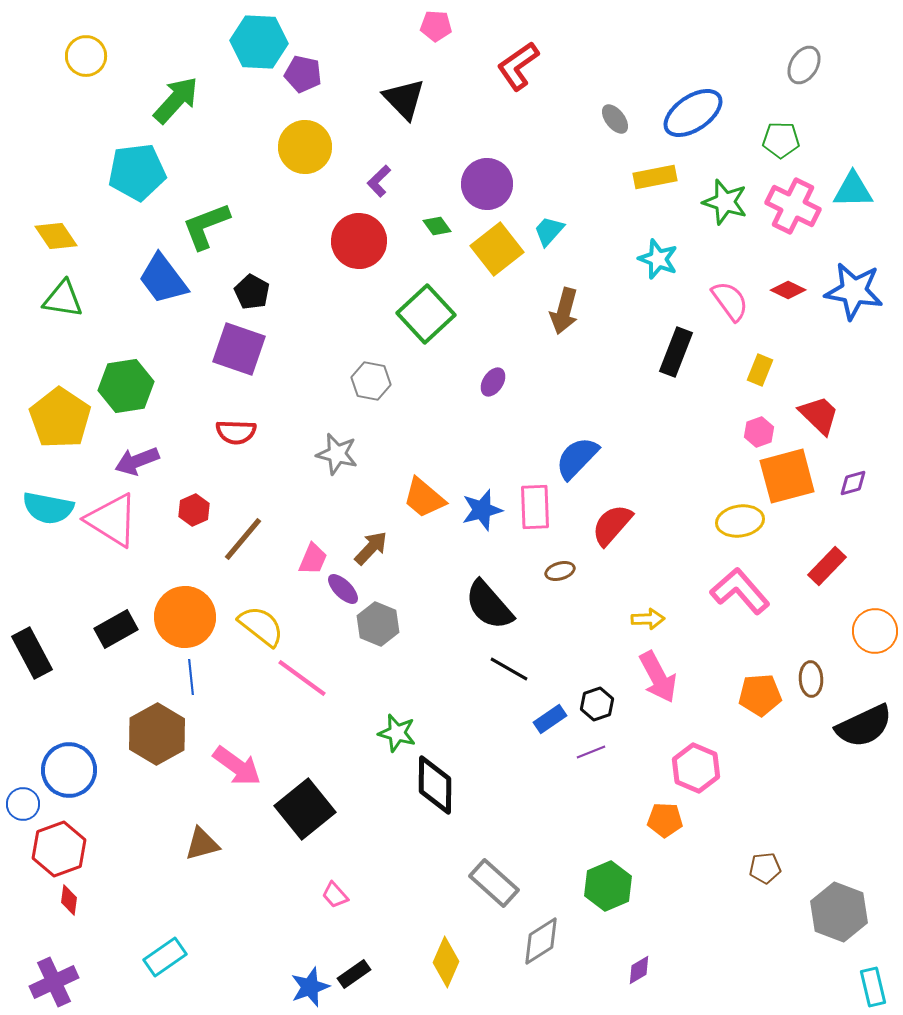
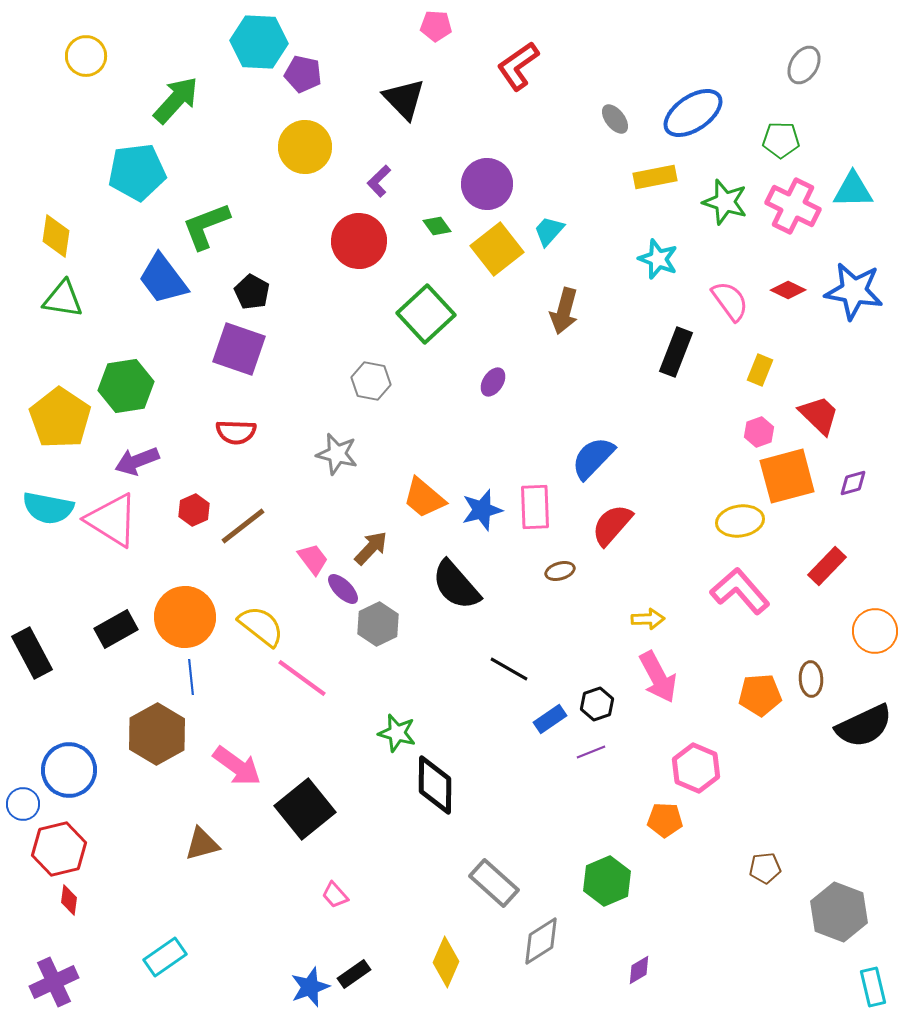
yellow diamond at (56, 236): rotated 42 degrees clockwise
blue semicircle at (577, 458): moved 16 px right
brown line at (243, 539): moved 13 px up; rotated 12 degrees clockwise
pink trapezoid at (313, 559): rotated 60 degrees counterclockwise
black semicircle at (489, 605): moved 33 px left, 20 px up
gray hexagon at (378, 624): rotated 12 degrees clockwise
red hexagon at (59, 849): rotated 6 degrees clockwise
green hexagon at (608, 886): moved 1 px left, 5 px up
